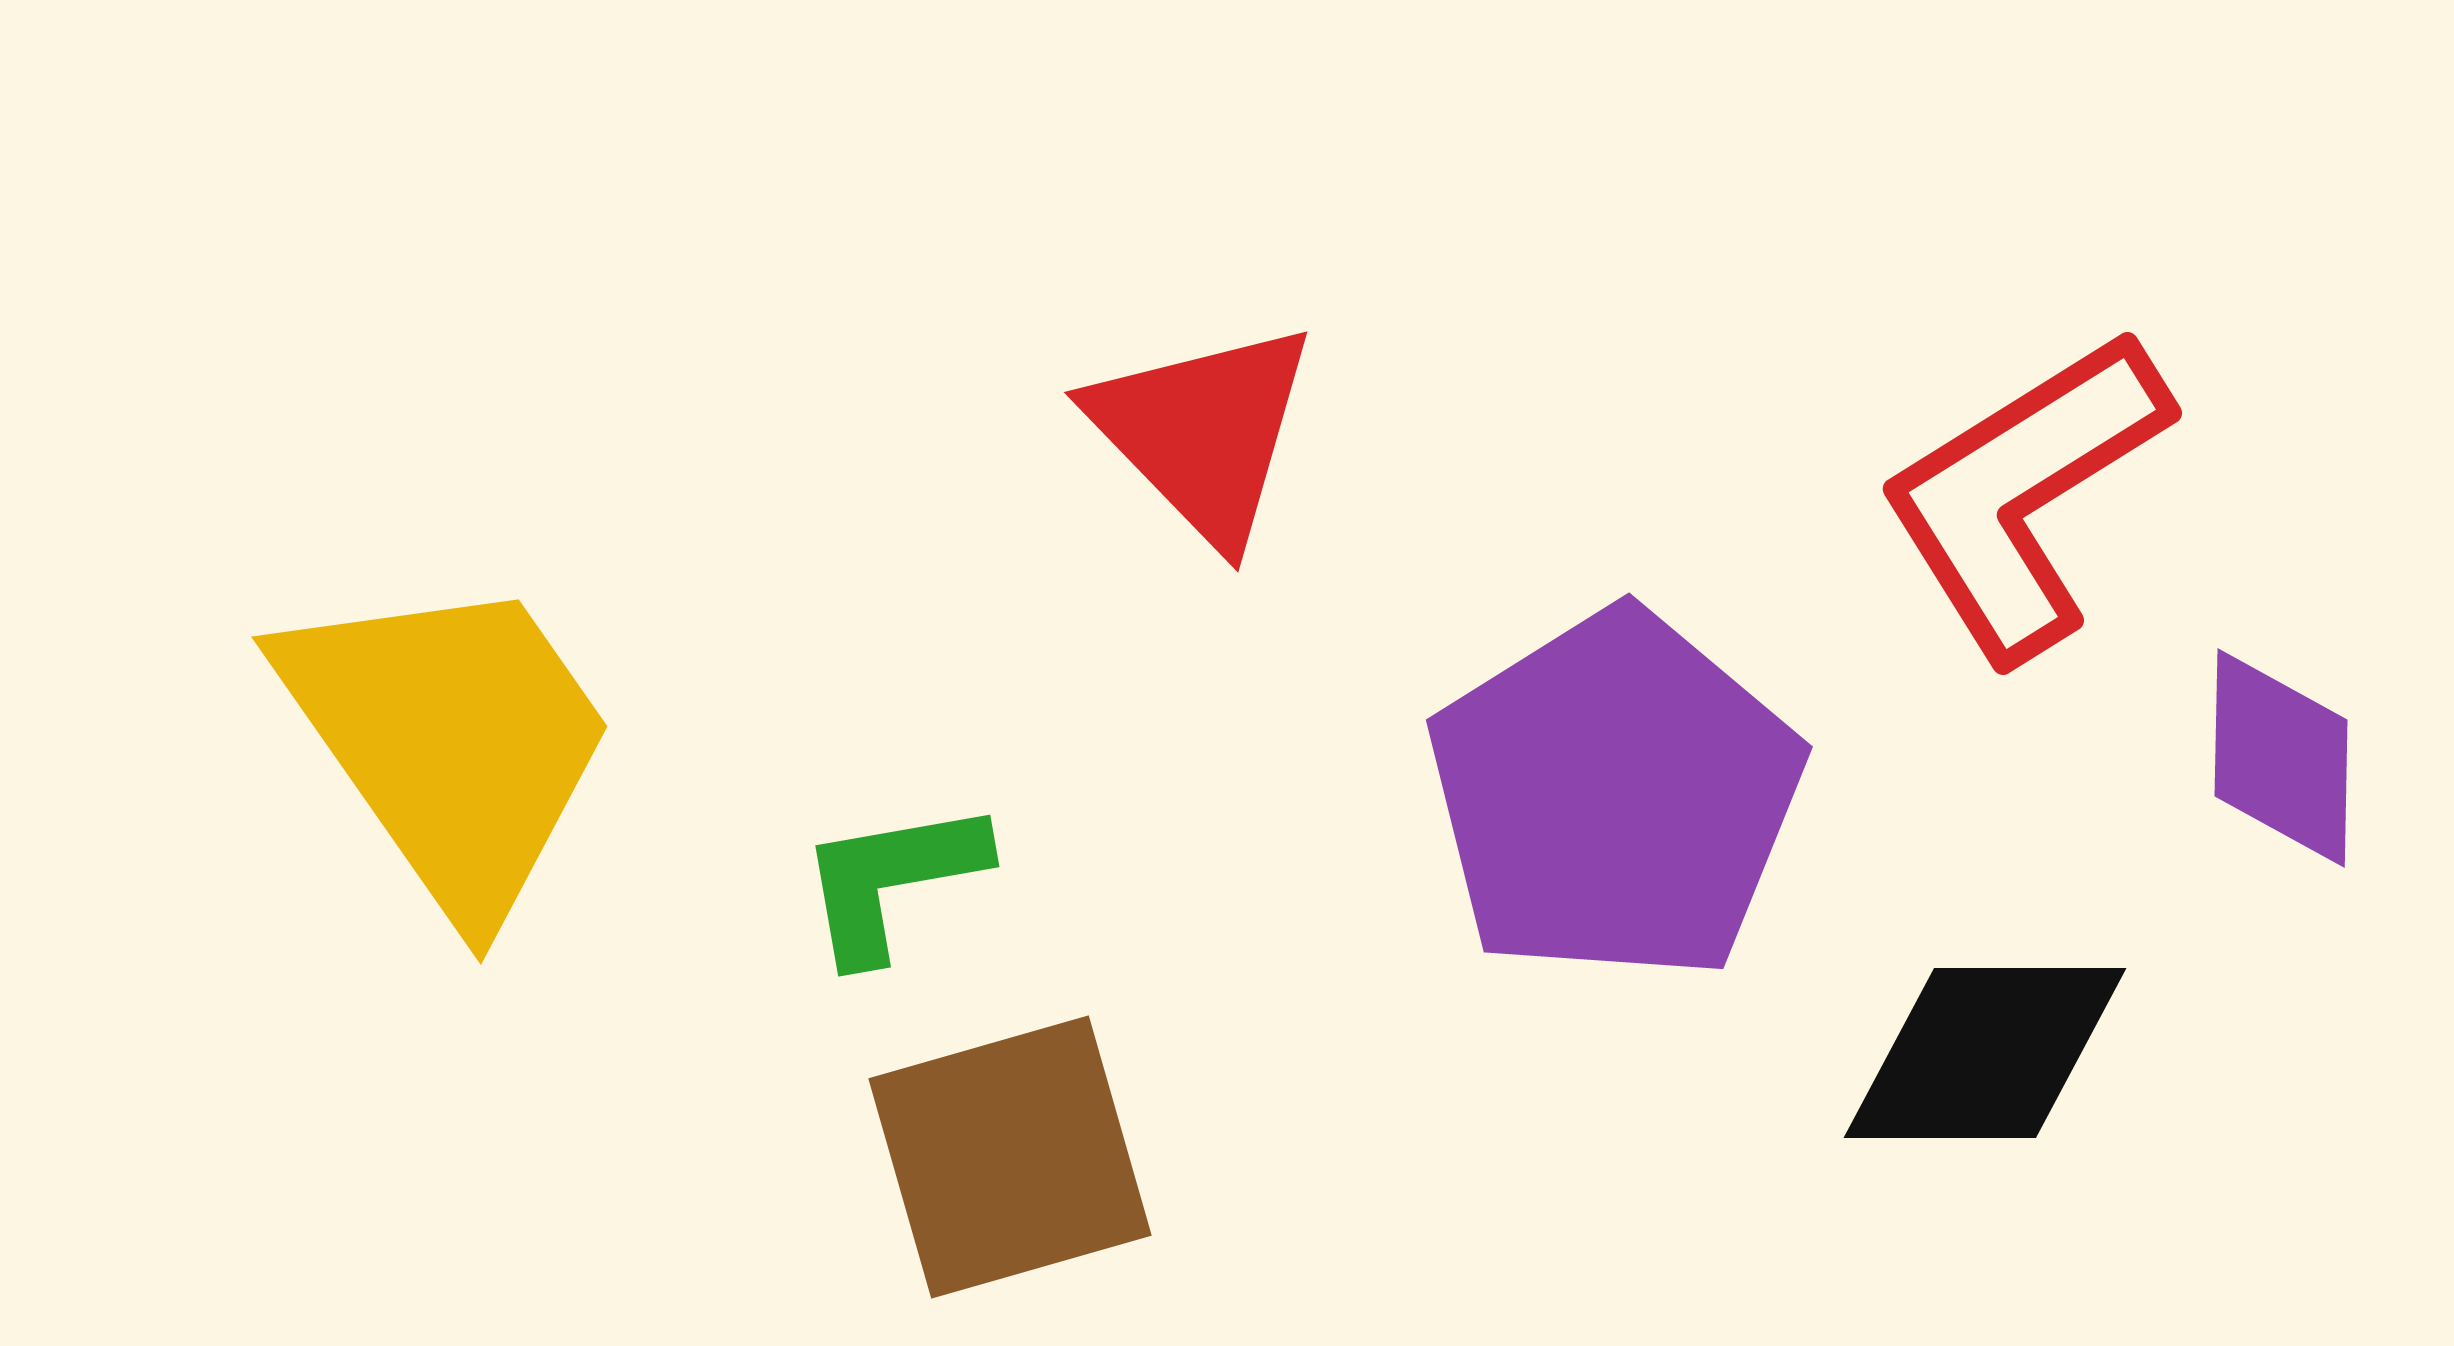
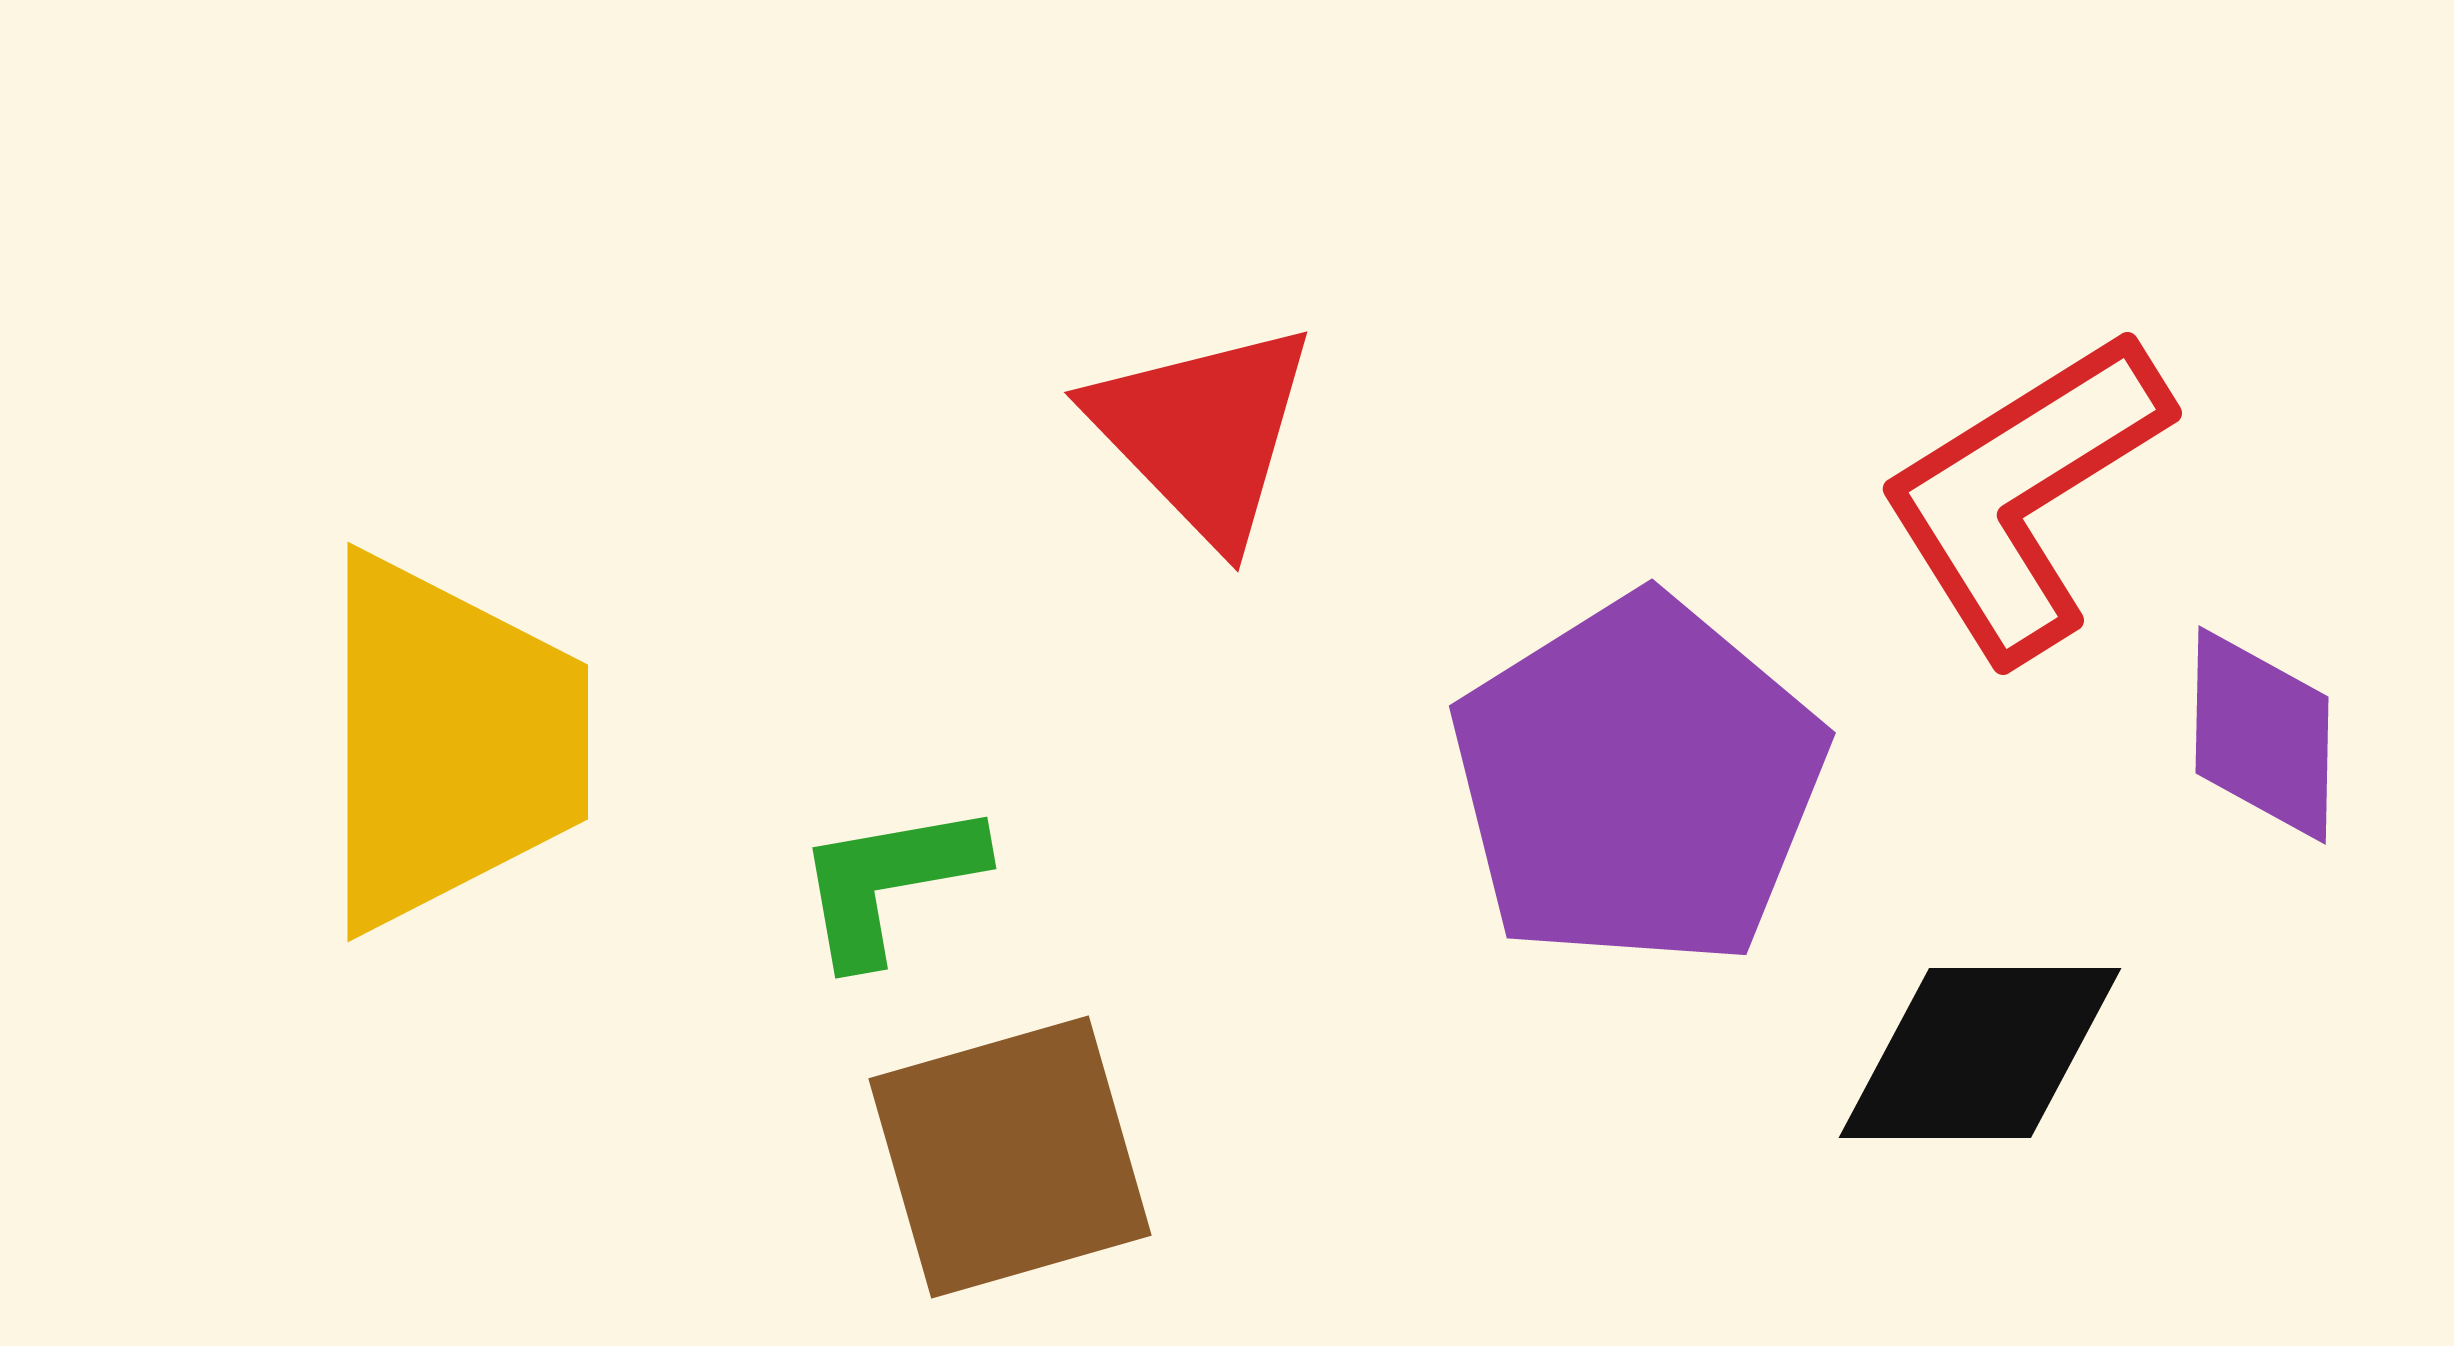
yellow trapezoid: rotated 35 degrees clockwise
purple diamond: moved 19 px left, 23 px up
purple pentagon: moved 23 px right, 14 px up
green L-shape: moved 3 px left, 2 px down
black diamond: moved 5 px left
